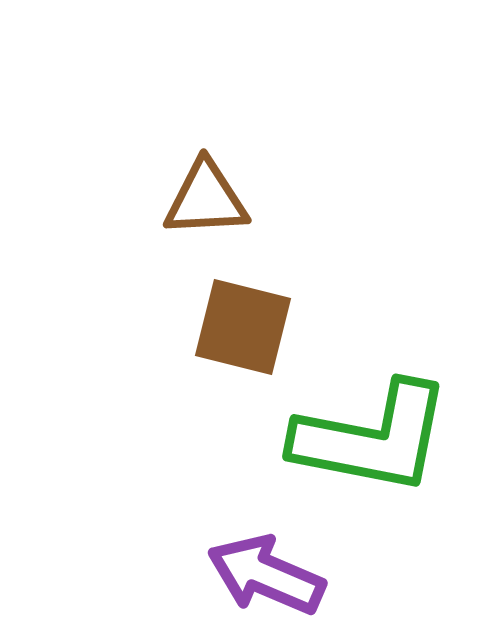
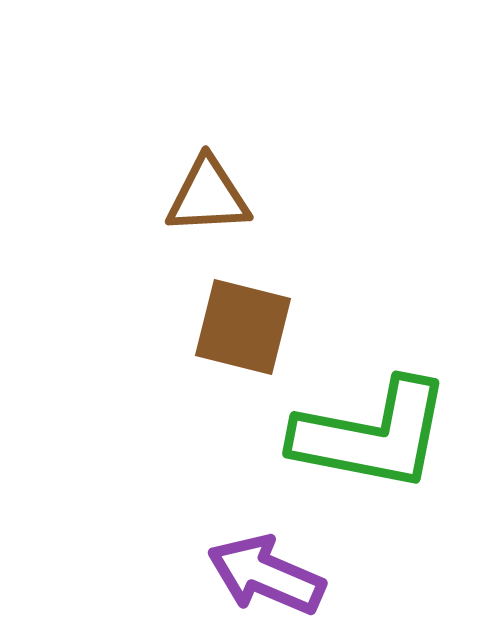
brown triangle: moved 2 px right, 3 px up
green L-shape: moved 3 px up
